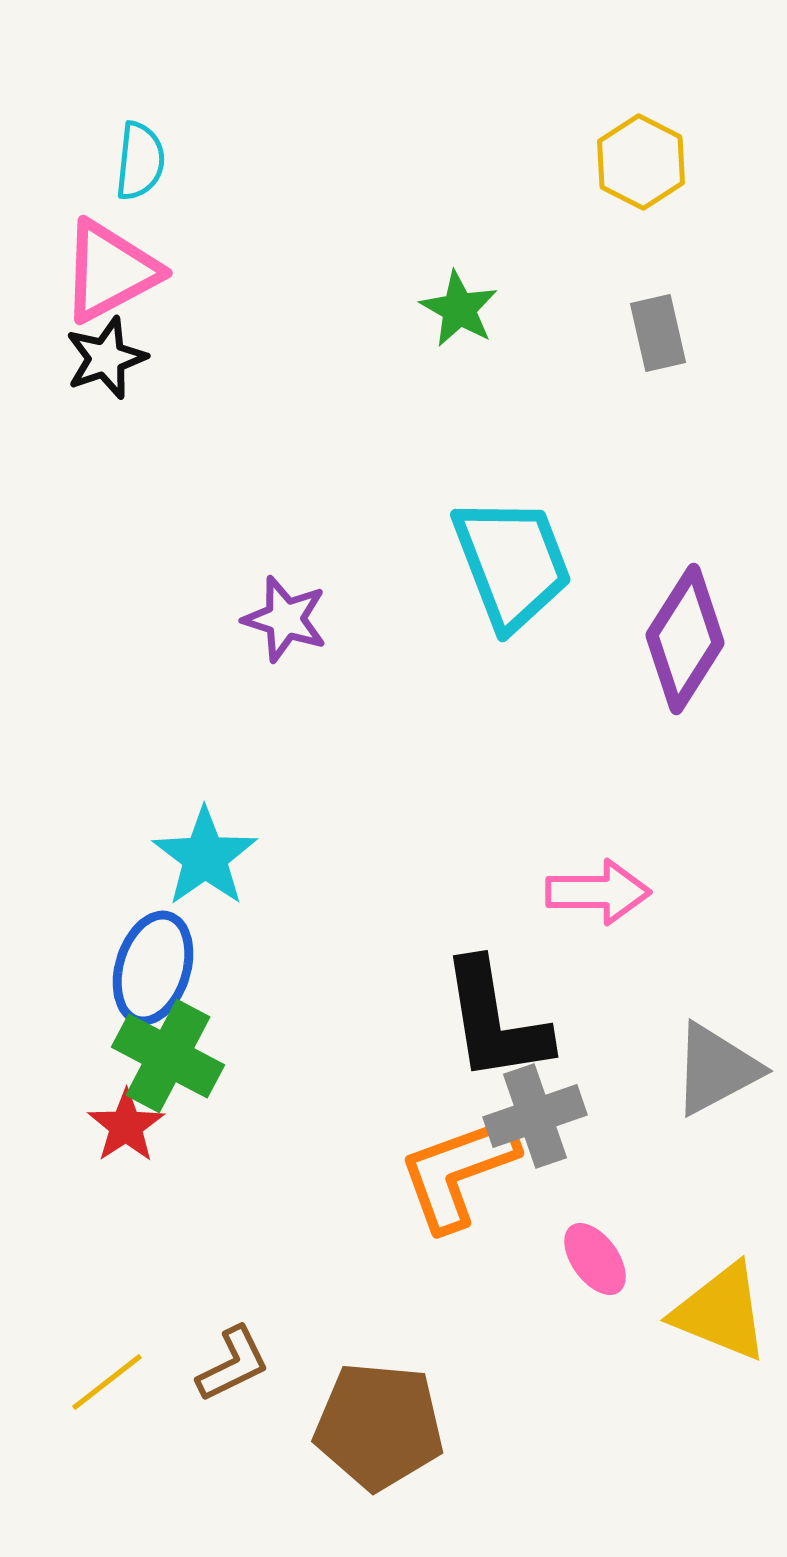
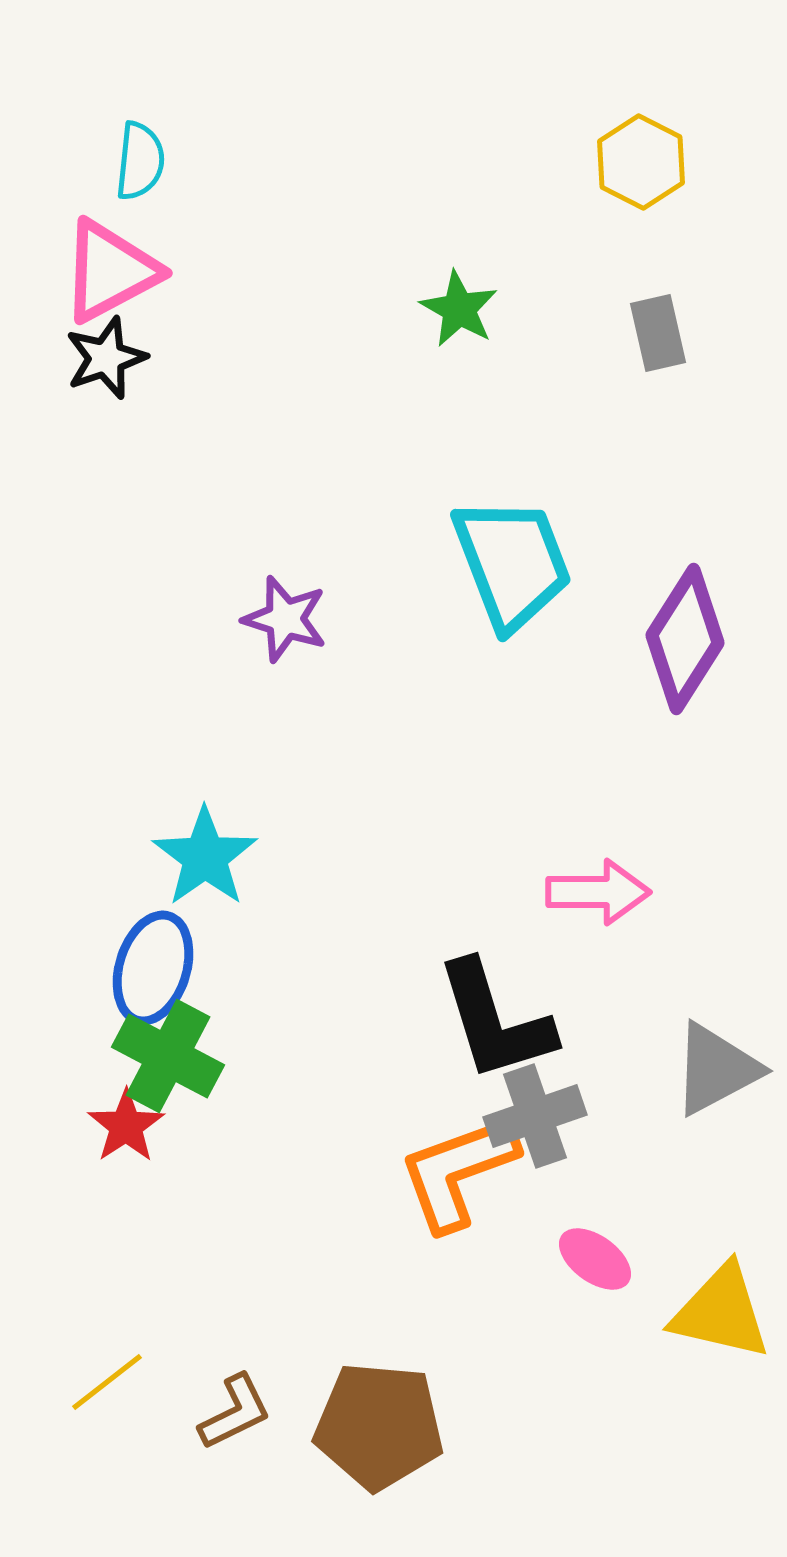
black L-shape: rotated 8 degrees counterclockwise
pink ellipse: rotated 18 degrees counterclockwise
yellow triangle: rotated 9 degrees counterclockwise
brown L-shape: moved 2 px right, 48 px down
